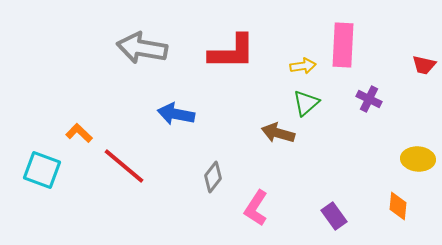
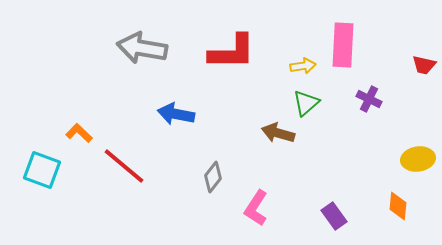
yellow ellipse: rotated 12 degrees counterclockwise
